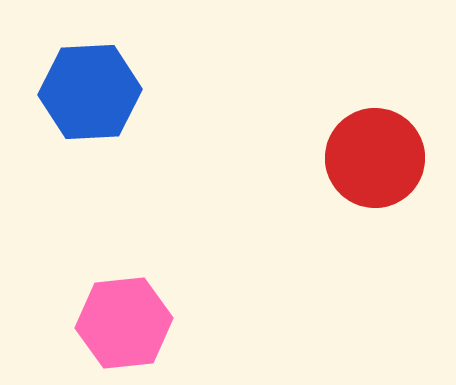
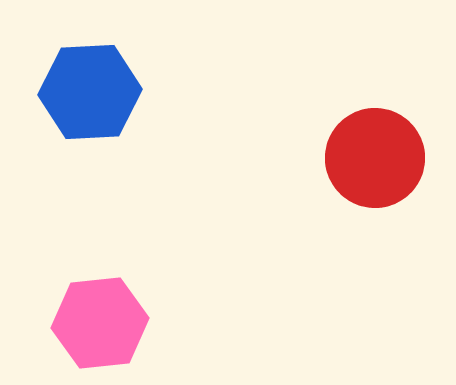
pink hexagon: moved 24 px left
